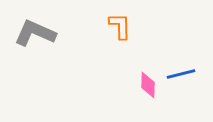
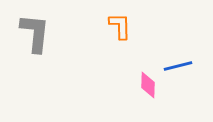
gray L-shape: rotated 72 degrees clockwise
blue line: moved 3 px left, 8 px up
